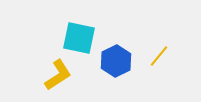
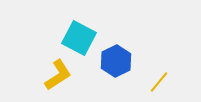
cyan square: rotated 16 degrees clockwise
yellow line: moved 26 px down
